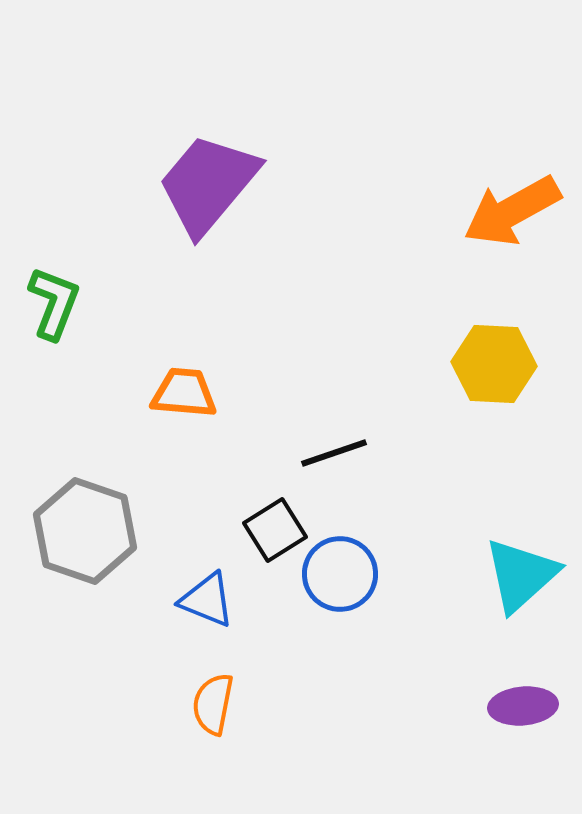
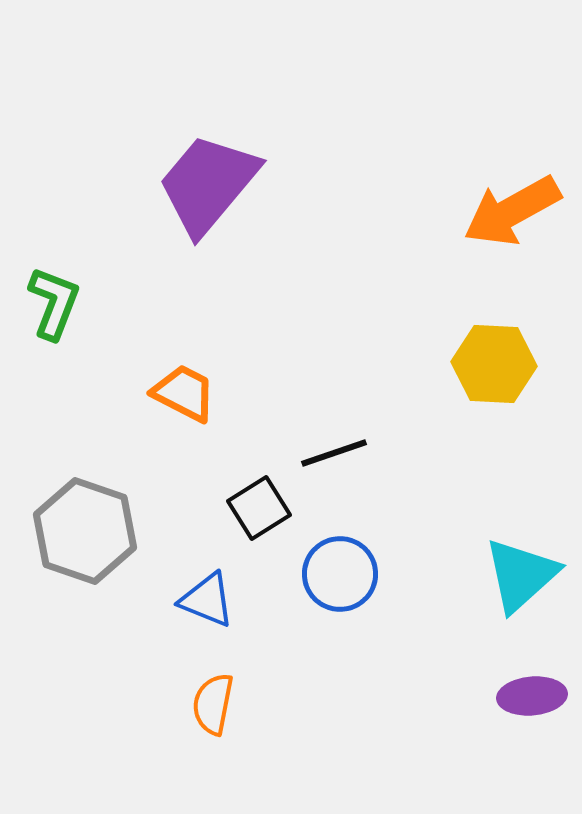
orange trapezoid: rotated 22 degrees clockwise
black square: moved 16 px left, 22 px up
purple ellipse: moved 9 px right, 10 px up
